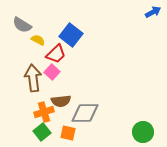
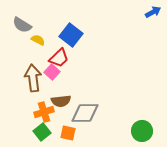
red trapezoid: moved 3 px right, 4 px down
green circle: moved 1 px left, 1 px up
